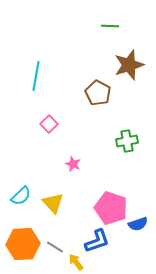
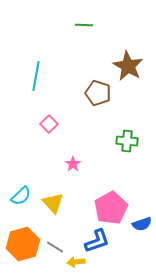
green line: moved 26 px left, 1 px up
brown star: moved 1 px left, 1 px down; rotated 24 degrees counterclockwise
brown pentagon: rotated 10 degrees counterclockwise
green cross: rotated 15 degrees clockwise
pink star: rotated 14 degrees clockwise
pink pentagon: rotated 24 degrees clockwise
blue semicircle: moved 4 px right
orange hexagon: rotated 12 degrees counterclockwise
yellow arrow: rotated 60 degrees counterclockwise
